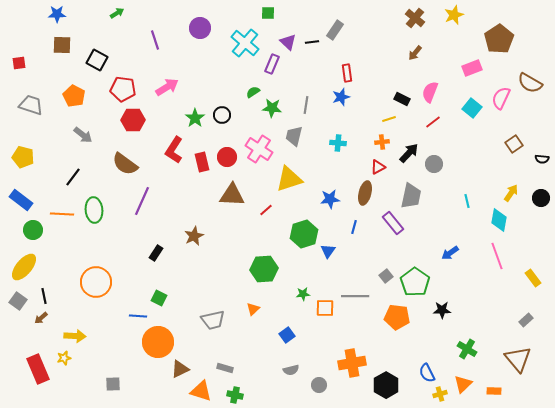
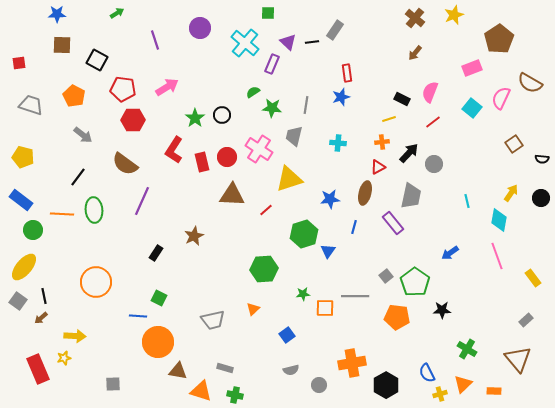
black line at (73, 177): moved 5 px right
brown triangle at (180, 369): moved 2 px left, 2 px down; rotated 36 degrees clockwise
